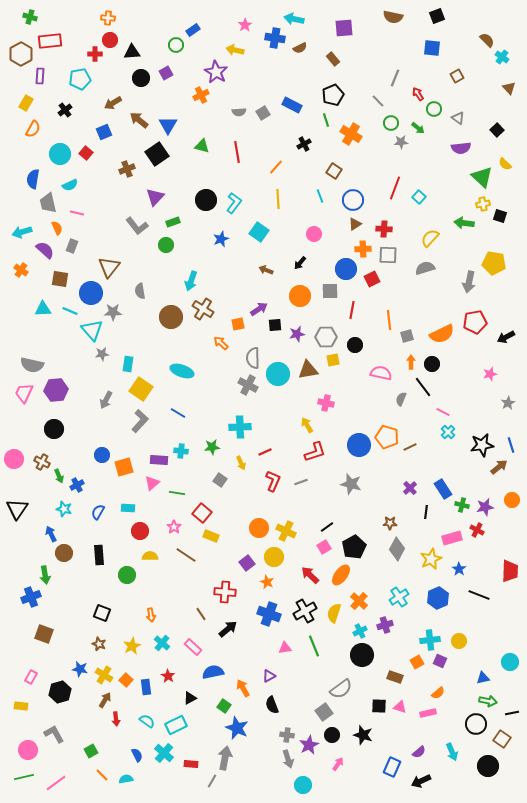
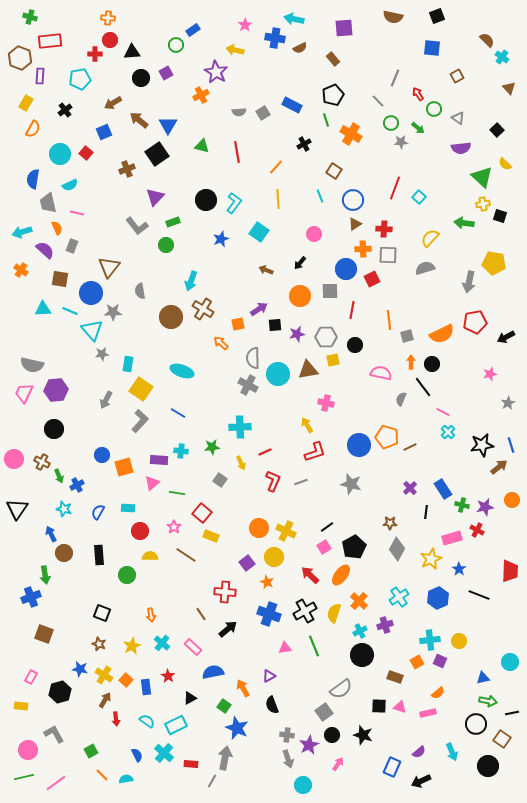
brown hexagon at (21, 54): moved 1 px left, 4 px down; rotated 10 degrees counterclockwise
